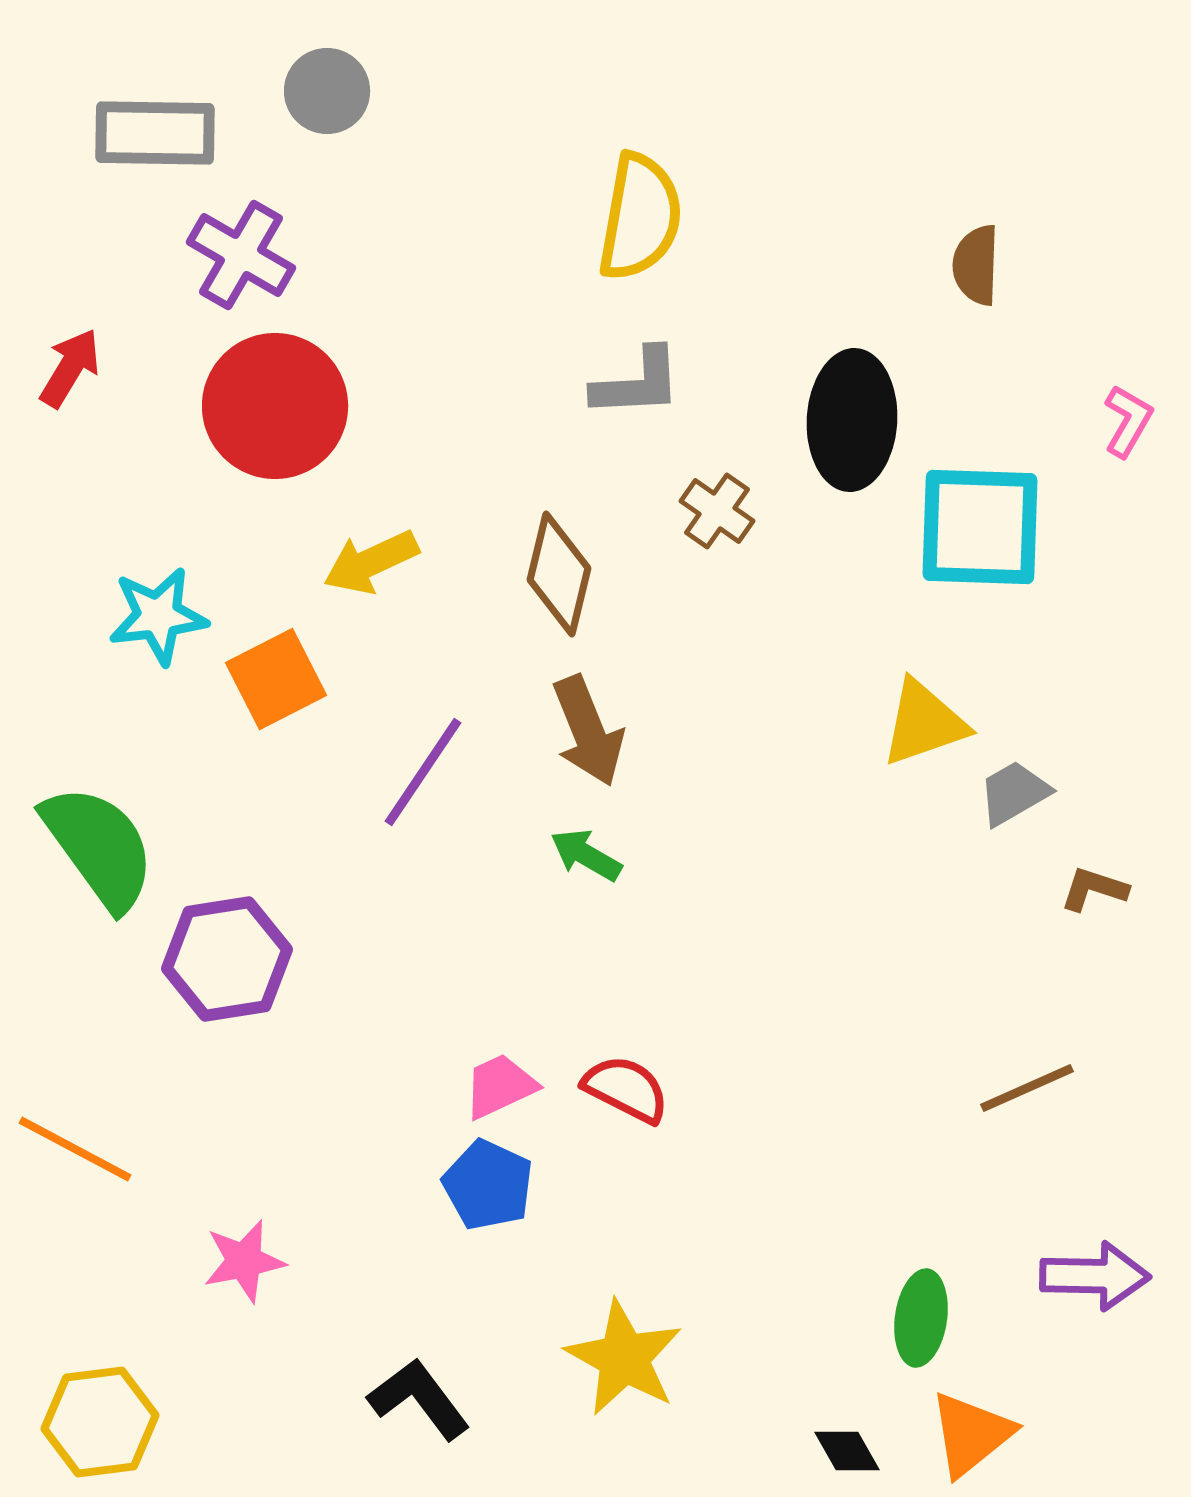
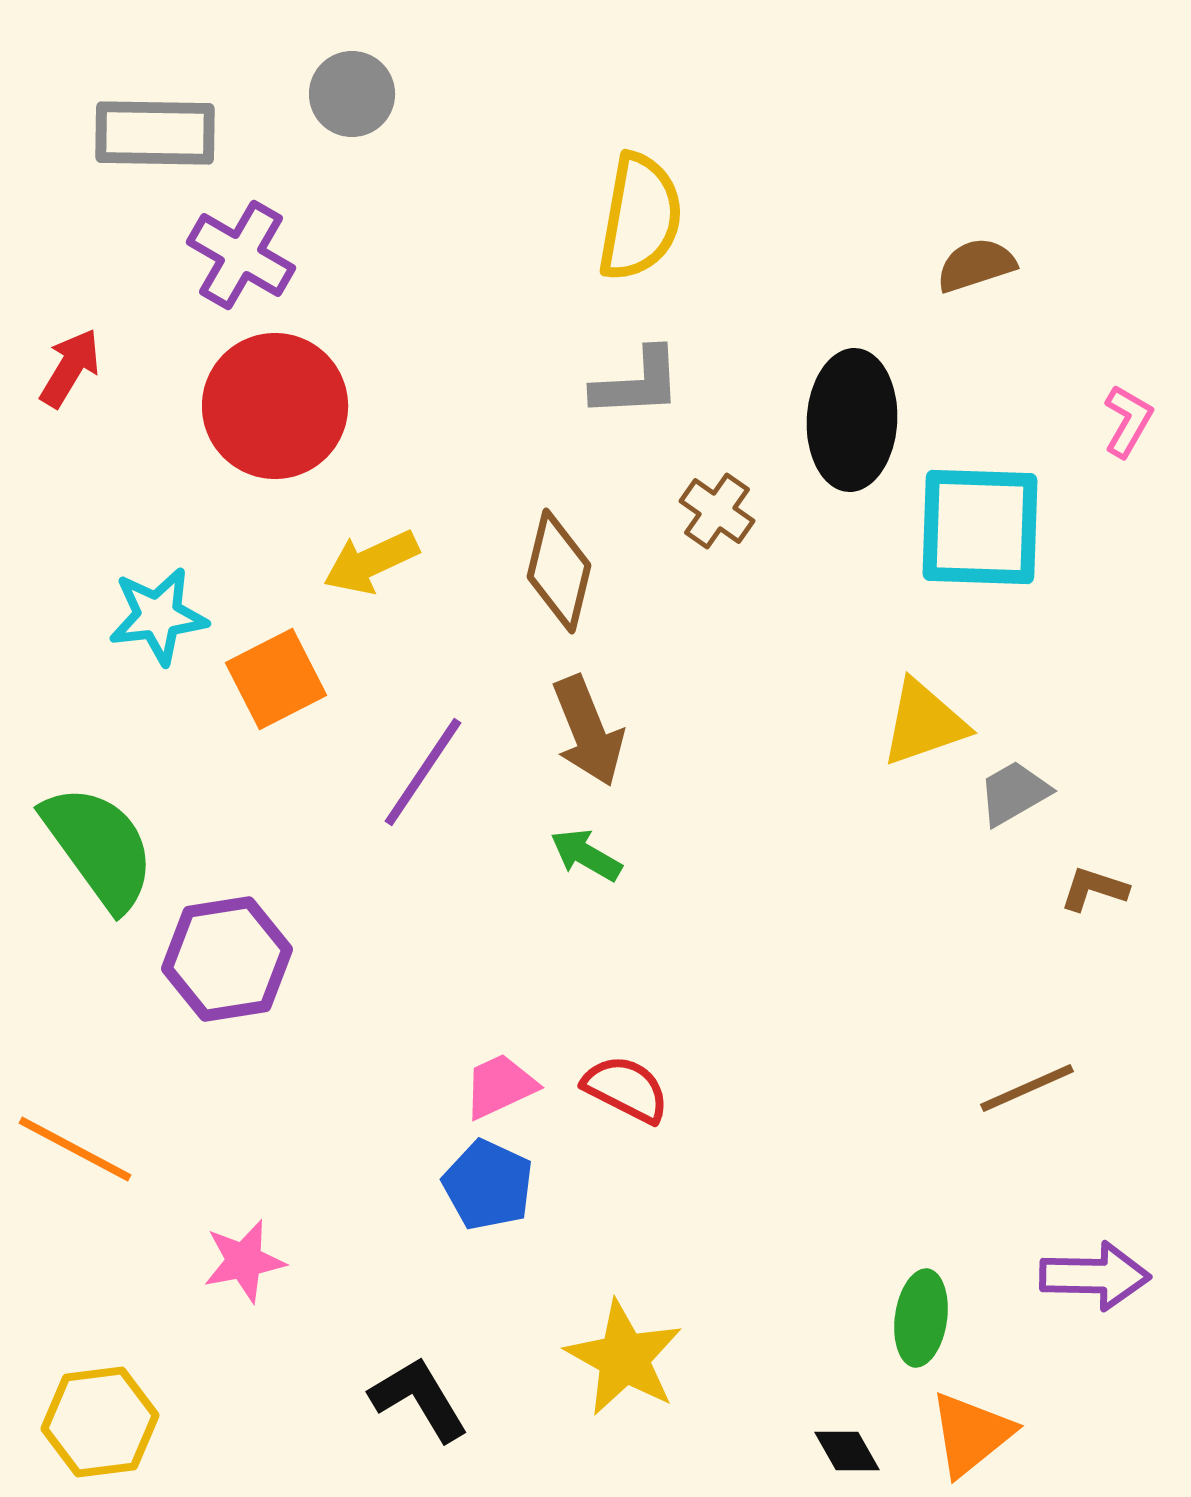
gray circle: moved 25 px right, 3 px down
brown semicircle: rotated 70 degrees clockwise
brown diamond: moved 3 px up
black L-shape: rotated 6 degrees clockwise
